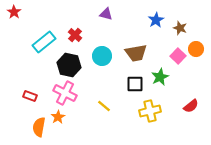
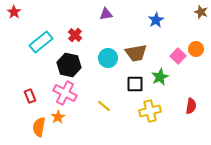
purple triangle: rotated 24 degrees counterclockwise
brown star: moved 21 px right, 16 px up
cyan rectangle: moved 3 px left
cyan circle: moved 6 px right, 2 px down
red rectangle: rotated 48 degrees clockwise
red semicircle: rotated 42 degrees counterclockwise
